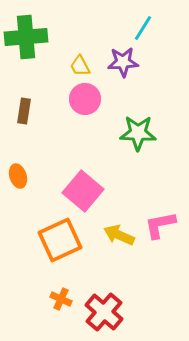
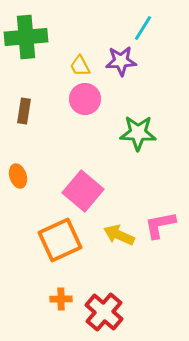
purple star: moved 2 px left, 1 px up
orange cross: rotated 25 degrees counterclockwise
